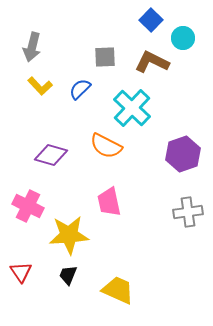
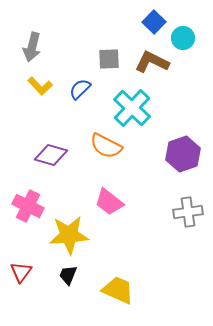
blue square: moved 3 px right, 2 px down
gray square: moved 4 px right, 2 px down
pink trapezoid: rotated 40 degrees counterclockwise
red triangle: rotated 10 degrees clockwise
